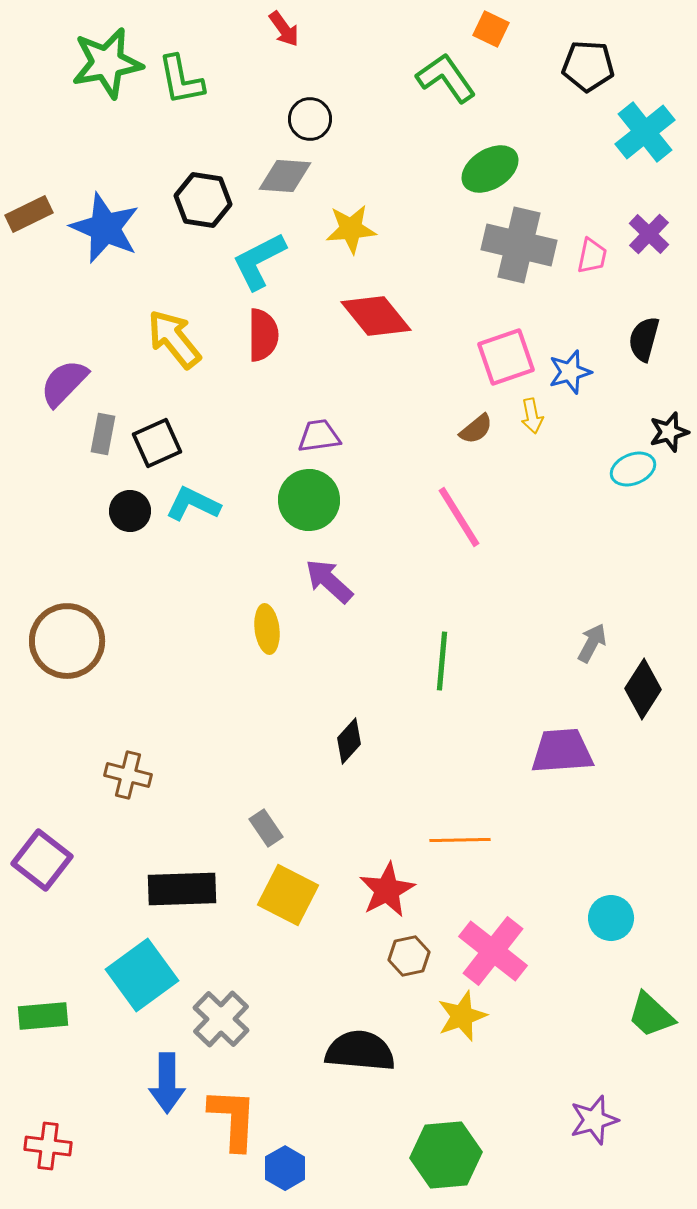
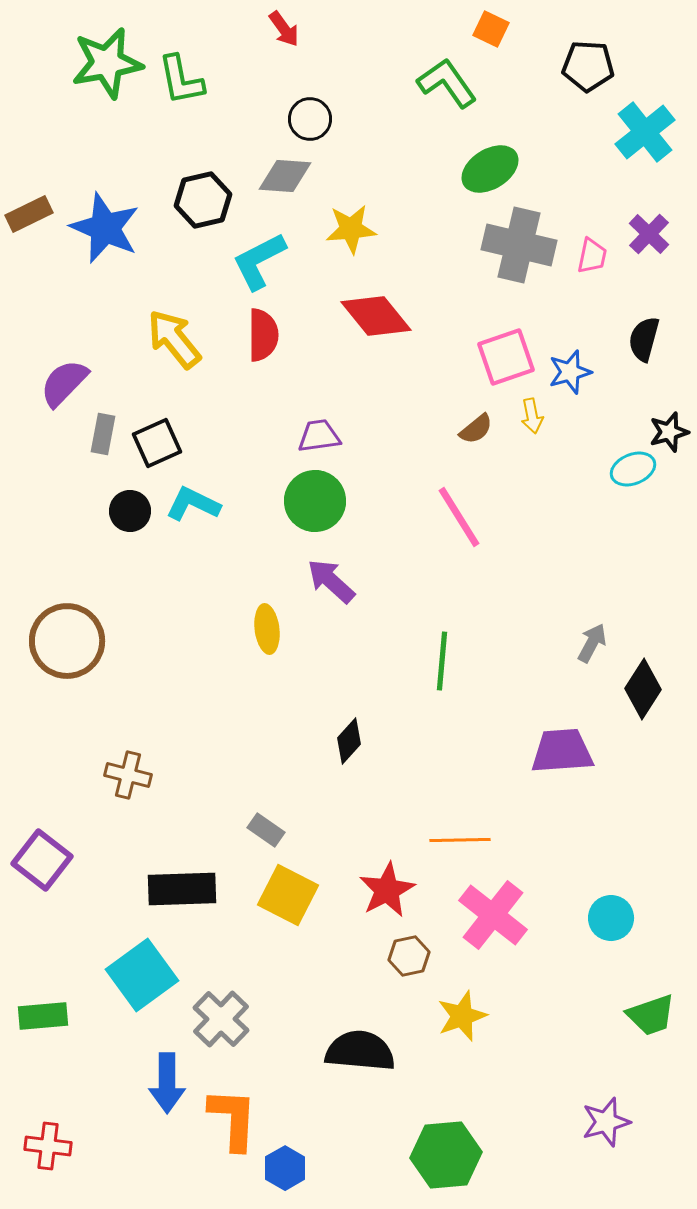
green L-shape at (446, 78): moved 1 px right, 5 px down
black hexagon at (203, 200): rotated 22 degrees counterclockwise
green circle at (309, 500): moved 6 px right, 1 px down
purple arrow at (329, 581): moved 2 px right
gray rectangle at (266, 828): moved 2 px down; rotated 21 degrees counterclockwise
pink cross at (493, 951): moved 36 px up
green trapezoid at (651, 1015): rotated 62 degrees counterclockwise
purple star at (594, 1120): moved 12 px right, 2 px down
